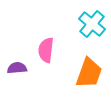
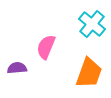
pink semicircle: moved 3 px up; rotated 15 degrees clockwise
